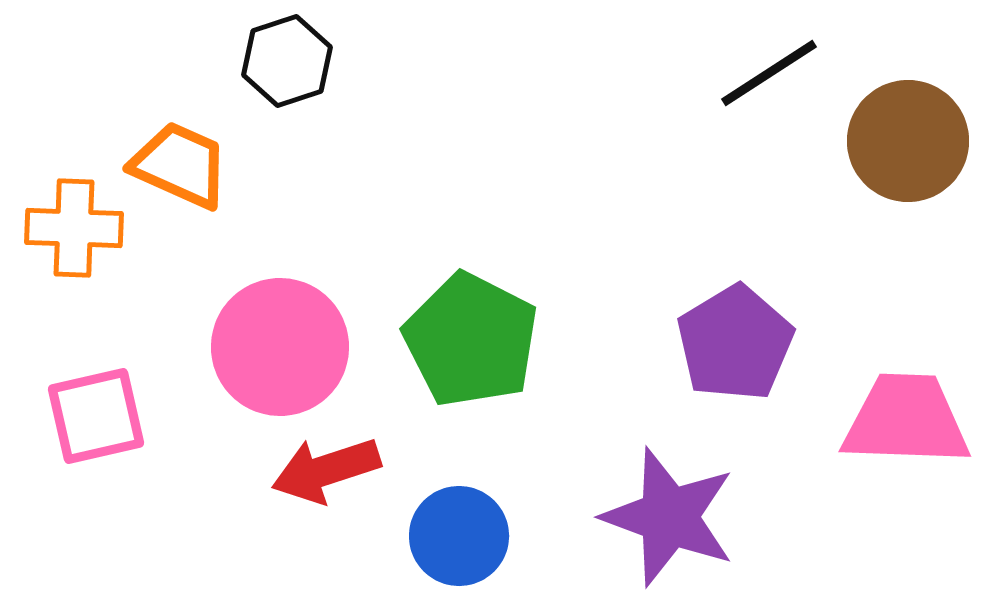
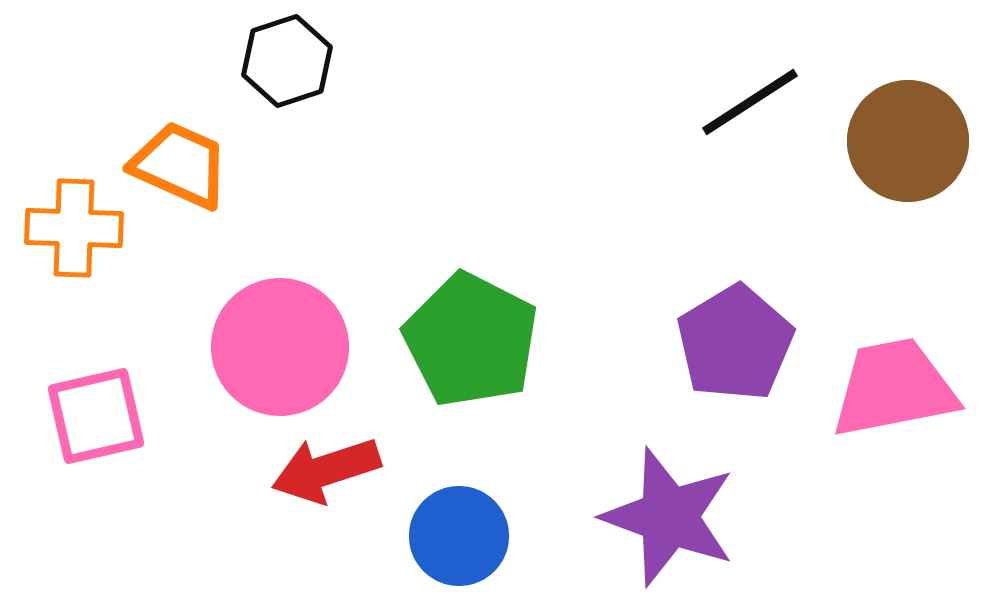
black line: moved 19 px left, 29 px down
pink trapezoid: moved 12 px left, 32 px up; rotated 13 degrees counterclockwise
